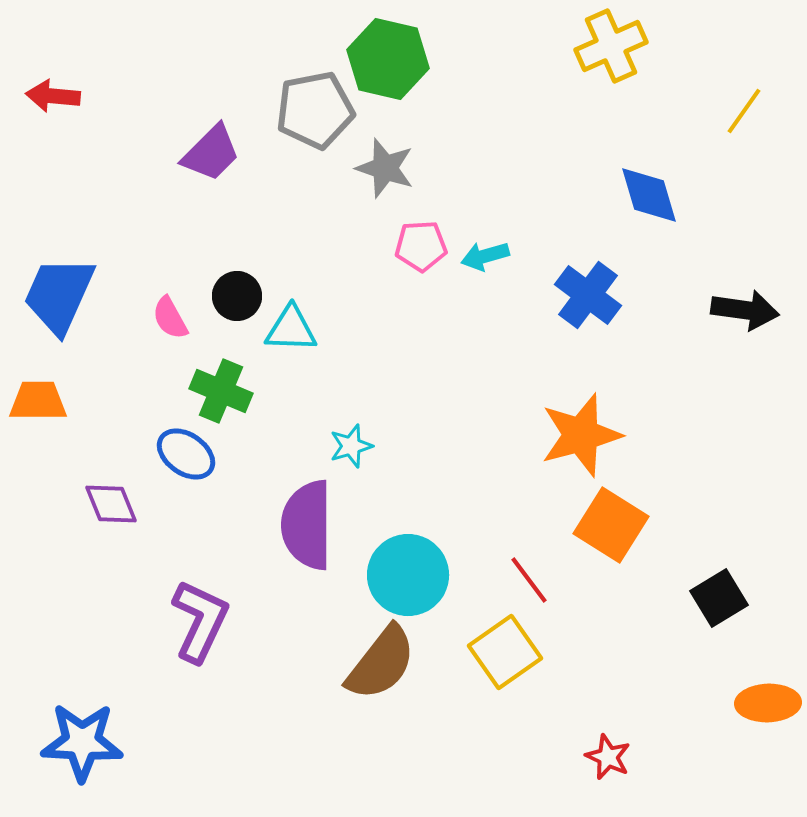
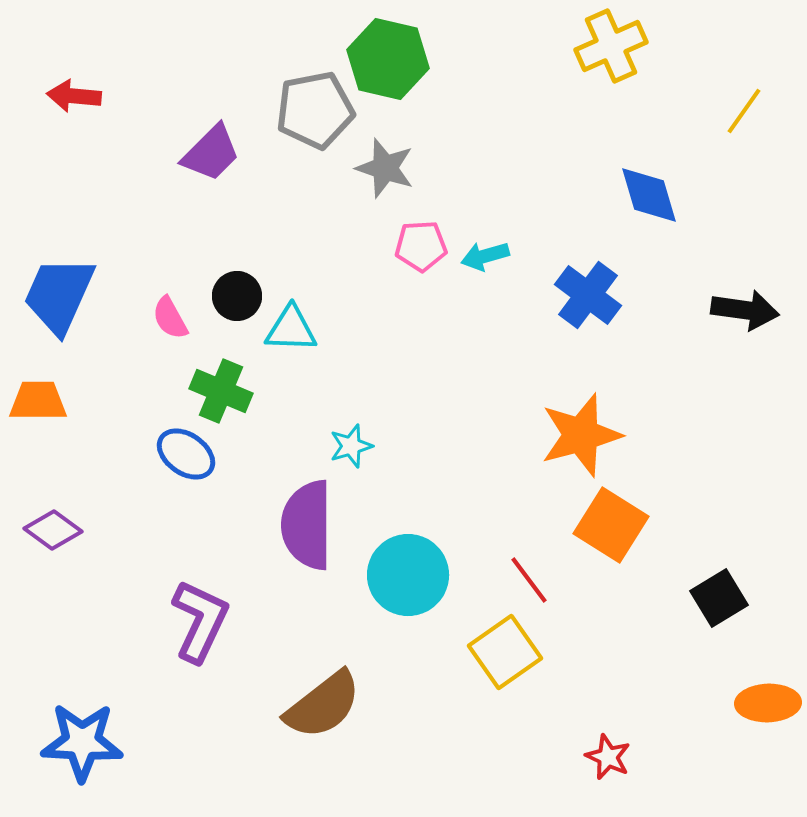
red arrow: moved 21 px right
purple diamond: moved 58 px left, 26 px down; rotated 32 degrees counterclockwise
brown semicircle: moved 58 px left, 42 px down; rotated 14 degrees clockwise
